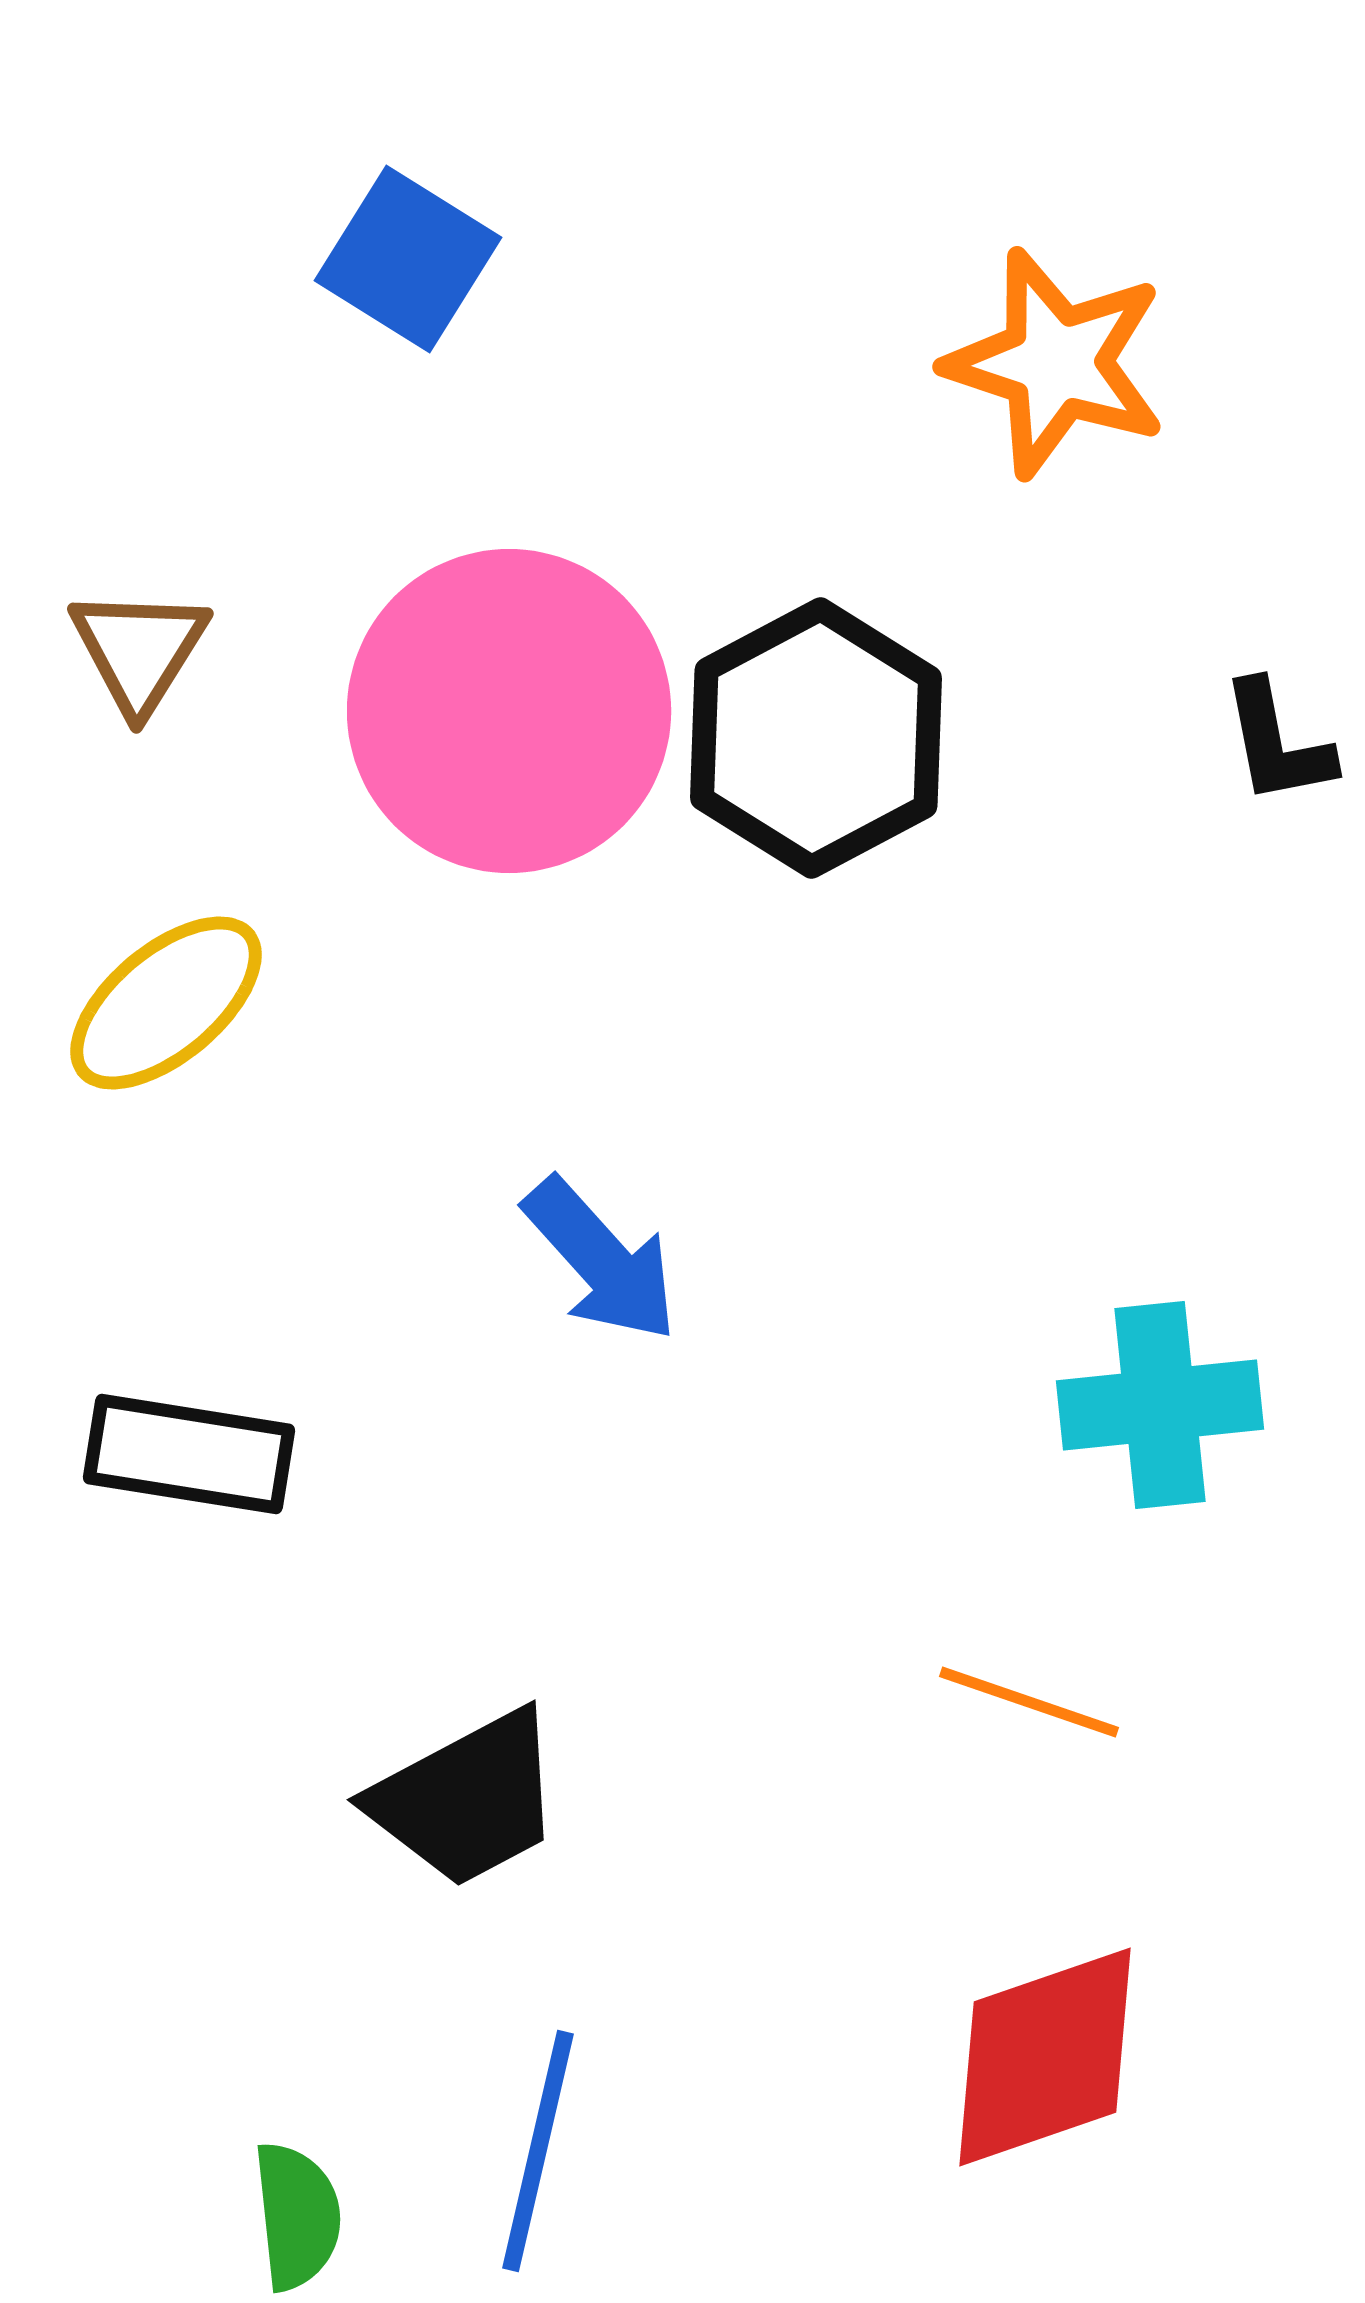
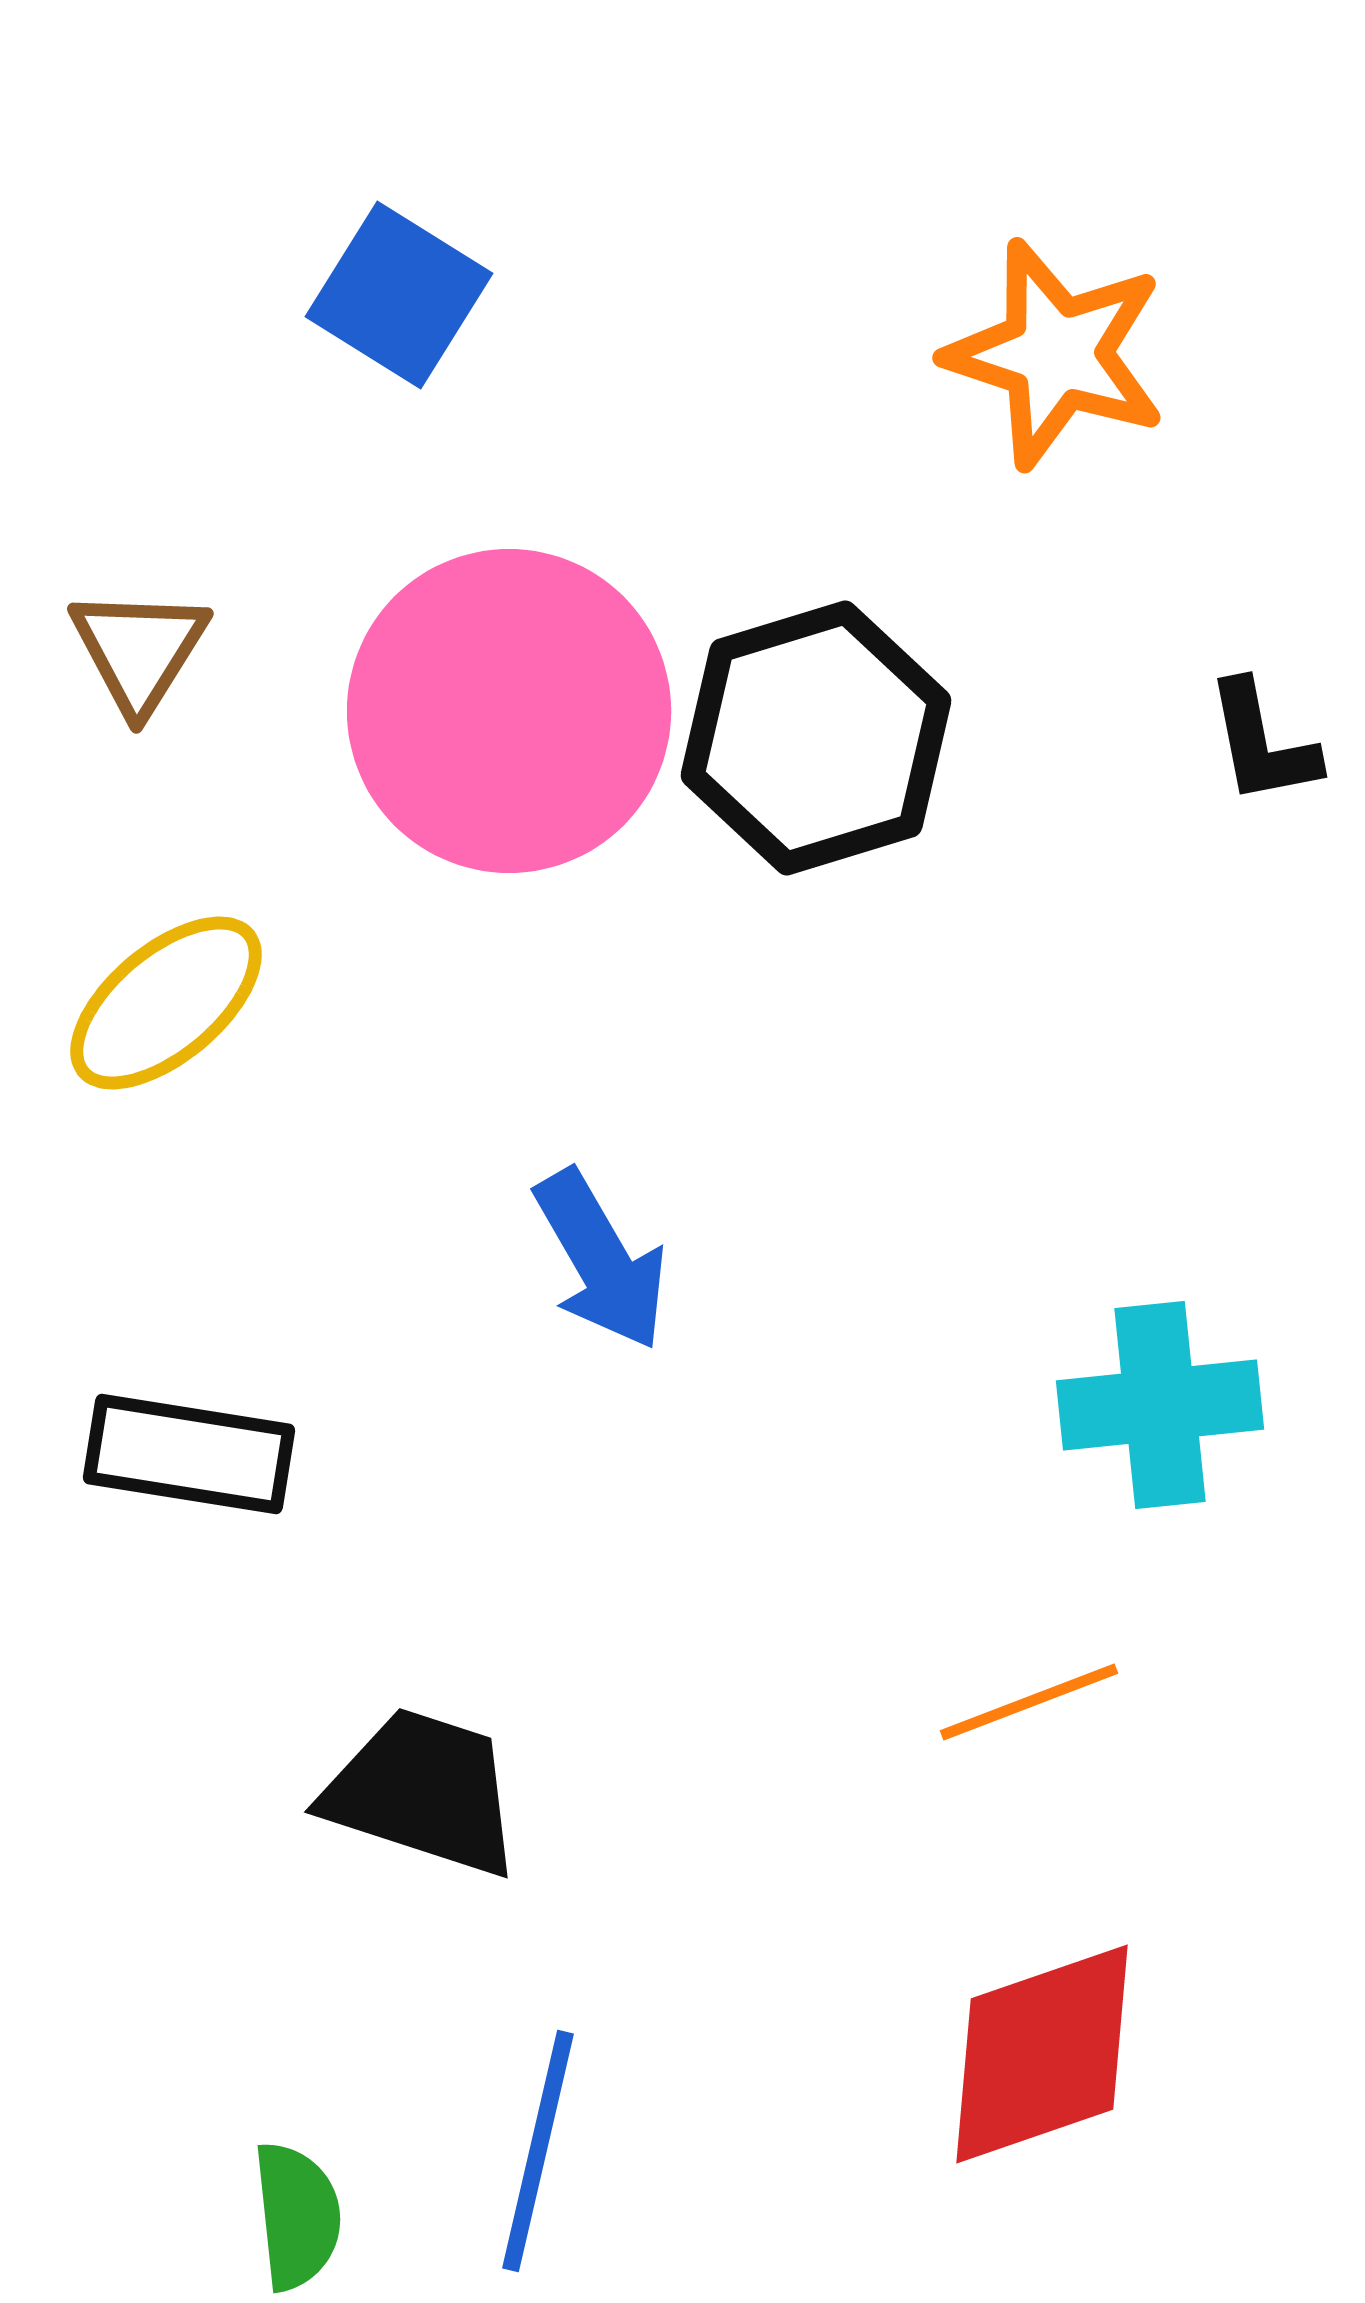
blue square: moved 9 px left, 36 px down
orange star: moved 9 px up
black hexagon: rotated 11 degrees clockwise
black L-shape: moved 15 px left
blue arrow: rotated 12 degrees clockwise
orange line: rotated 40 degrees counterclockwise
black trapezoid: moved 44 px left, 7 px up; rotated 134 degrees counterclockwise
red diamond: moved 3 px left, 3 px up
